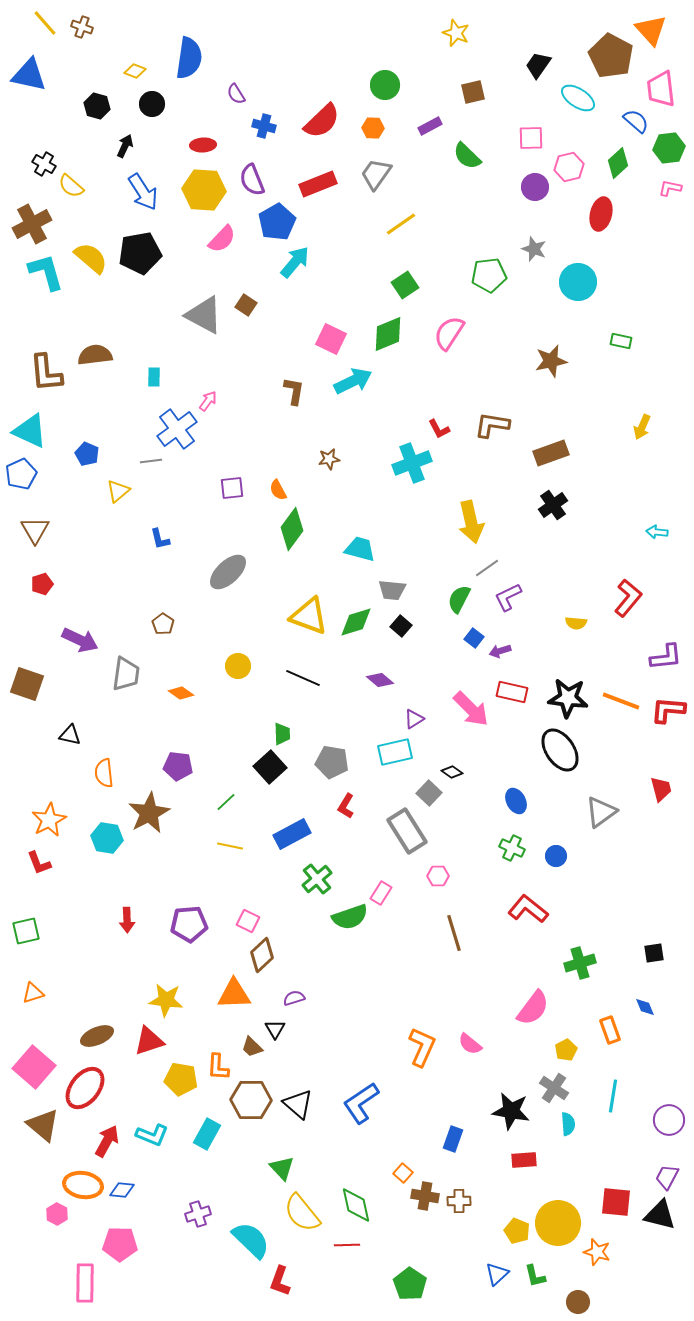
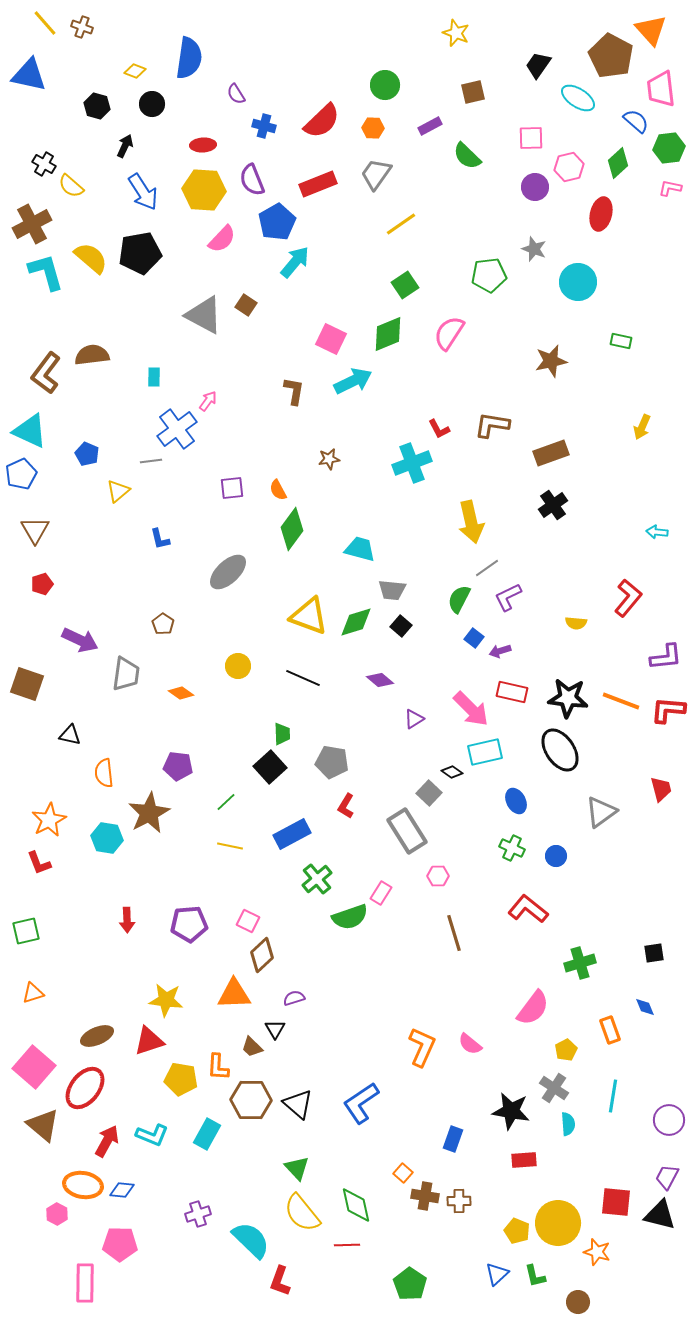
brown semicircle at (95, 355): moved 3 px left
brown L-shape at (46, 373): rotated 42 degrees clockwise
cyan rectangle at (395, 752): moved 90 px right
green triangle at (282, 1168): moved 15 px right
